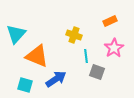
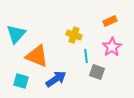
pink star: moved 2 px left, 1 px up
cyan square: moved 4 px left, 4 px up
